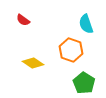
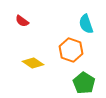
red semicircle: moved 1 px left, 1 px down
